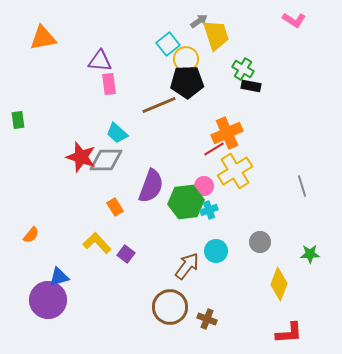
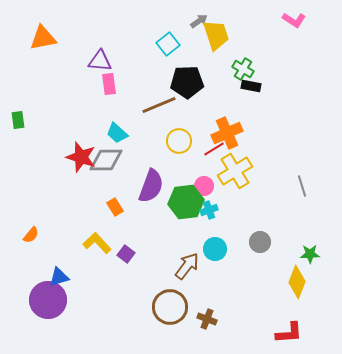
yellow circle: moved 7 px left, 82 px down
cyan circle: moved 1 px left, 2 px up
yellow diamond: moved 18 px right, 2 px up
